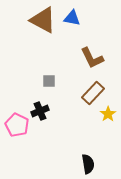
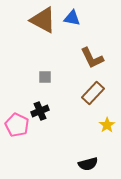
gray square: moved 4 px left, 4 px up
yellow star: moved 1 px left, 11 px down
black semicircle: rotated 84 degrees clockwise
